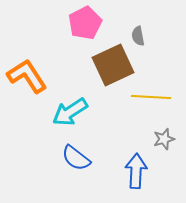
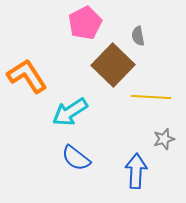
brown square: rotated 21 degrees counterclockwise
